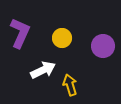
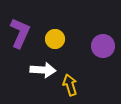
yellow circle: moved 7 px left, 1 px down
white arrow: rotated 30 degrees clockwise
